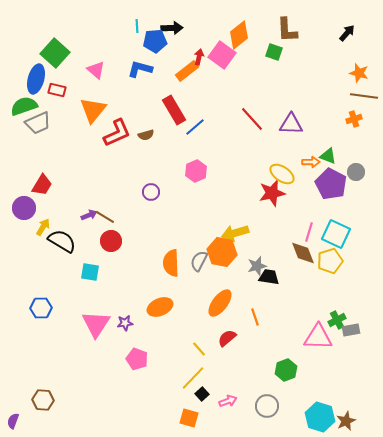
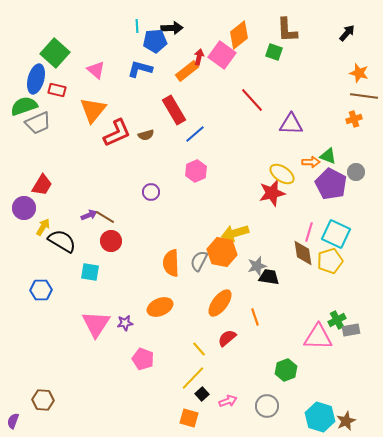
red line at (252, 119): moved 19 px up
blue line at (195, 127): moved 7 px down
brown diamond at (303, 253): rotated 12 degrees clockwise
blue hexagon at (41, 308): moved 18 px up
pink pentagon at (137, 359): moved 6 px right
